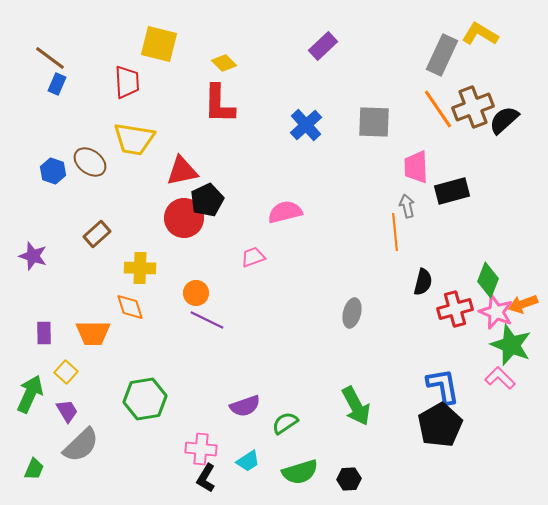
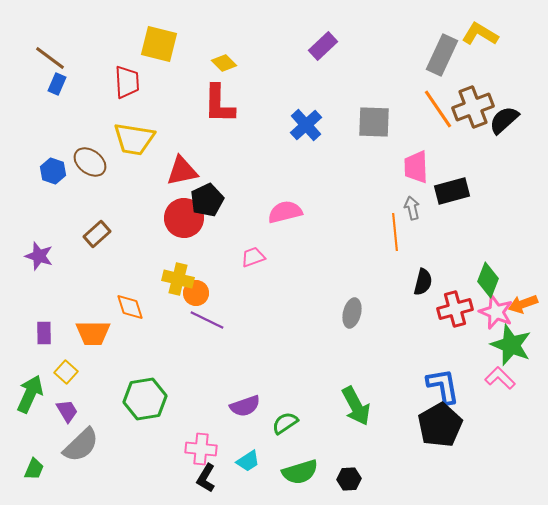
gray arrow at (407, 206): moved 5 px right, 2 px down
purple star at (33, 256): moved 6 px right
yellow cross at (140, 268): moved 38 px right, 11 px down; rotated 12 degrees clockwise
